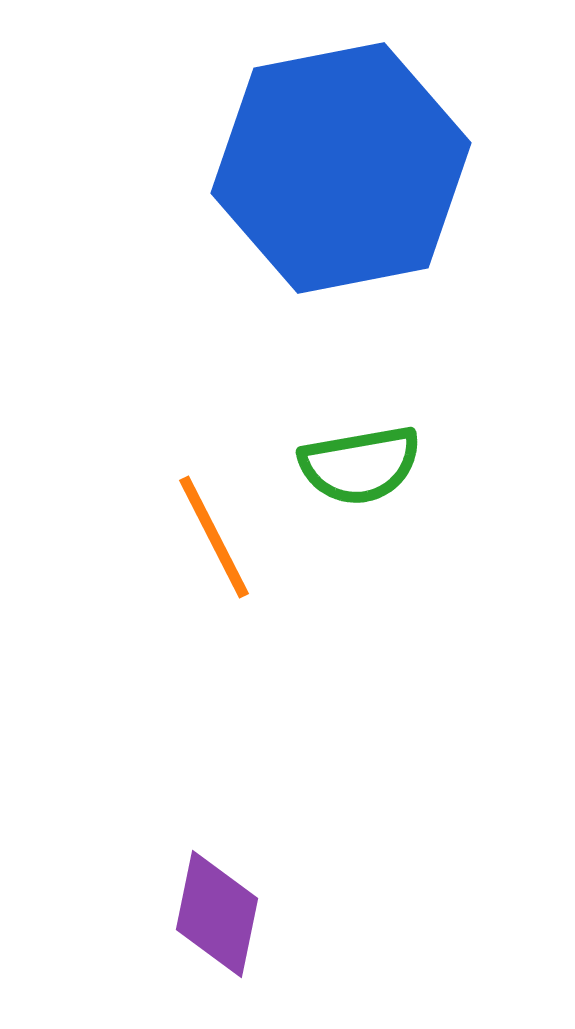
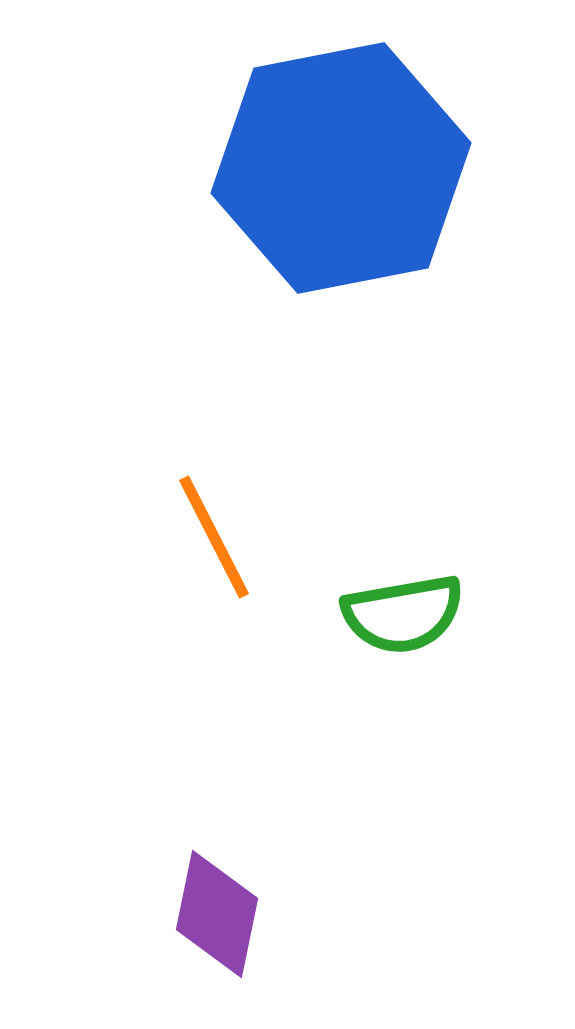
green semicircle: moved 43 px right, 149 px down
